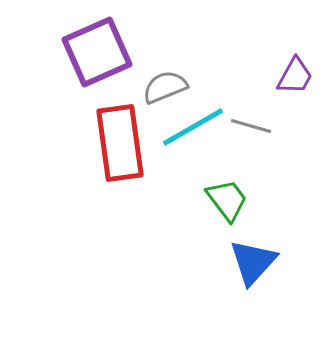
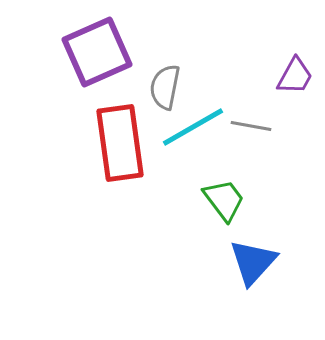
gray semicircle: rotated 57 degrees counterclockwise
gray line: rotated 6 degrees counterclockwise
green trapezoid: moved 3 px left
